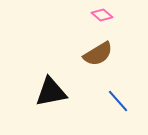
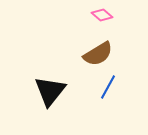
black triangle: moved 1 px left, 1 px up; rotated 40 degrees counterclockwise
blue line: moved 10 px left, 14 px up; rotated 70 degrees clockwise
